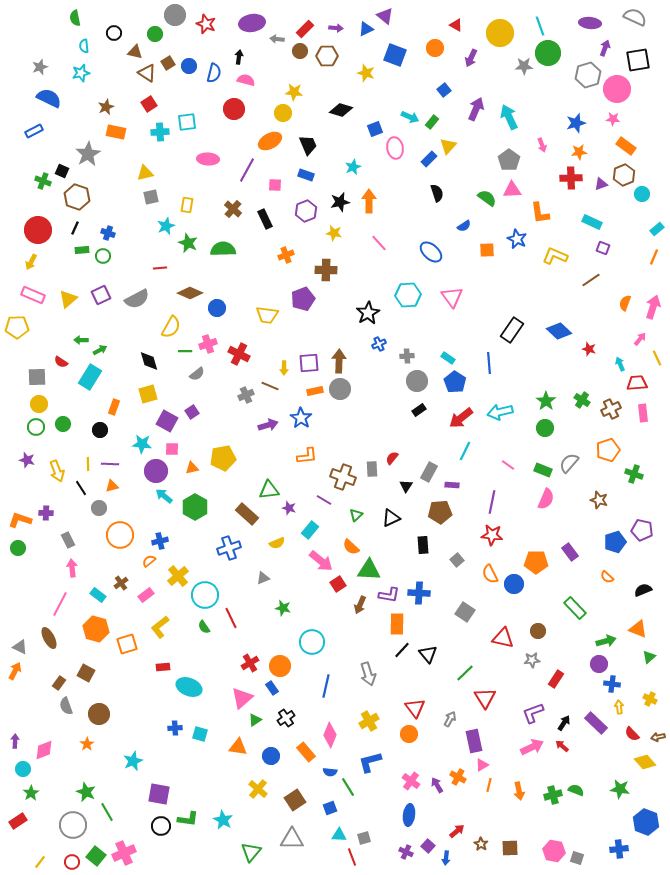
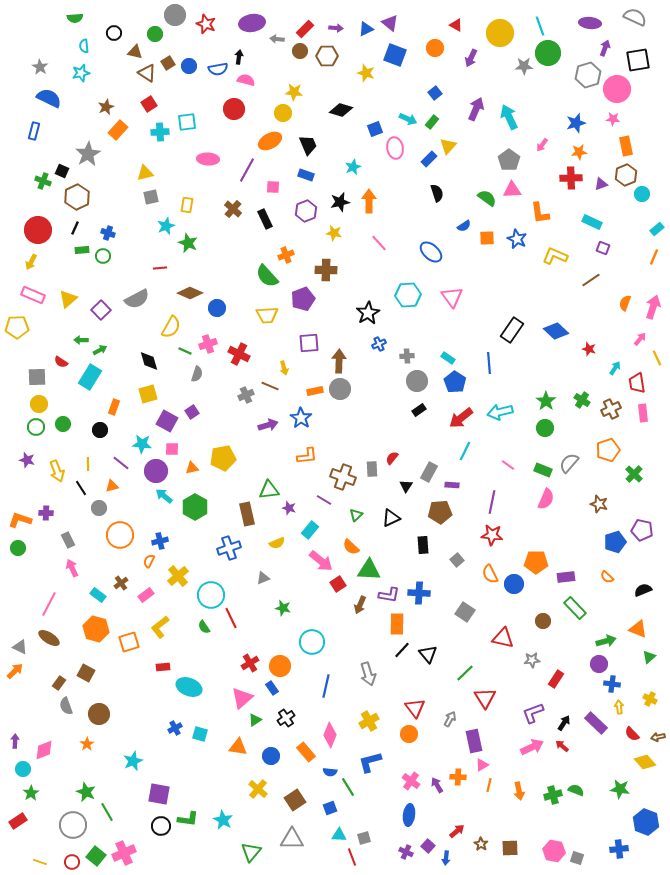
purple triangle at (385, 16): moved 5 px right, 7 px down
green semicircle at (75, 18): rotated 84 degrees counterclockwise
gray star at (40, 67): rotated 21 degrees counterclockwise
blue semicircle at (214, 73): moved 4 px right, 4 px up; rotated 66 degrees clockwise
blue square at (444, 90): moved 9 px left, 3 px down
cyan arrow at (410, 117): moved 2 px left, 2 px down
blue rectangle at (34, 131): rotated 48 degrees counterclockwise
orange rectangle at (116, 132): moved 2 px right, 2 px up; rotated 60 degrees counterclockwise
pink arrow at (542, 145): rotated 56 degrees clockwise
orange rectangle at (626, 146): rotated 42 degrees clockwise
brown hexagon at (624, 175): moved 2 px right
pink square at (275, 185): moved 2 px left, 2 px down
brown hexagon at (77, 197): rotated 15 degrees clockwise
green semicircle at (223, 249): moved 44 px right, 27 px down; rotated 130 degrees counterclockwise
orange square at (487, 250): moved 12 px up
purple square at (101, 295): moved 15 px down; rotated 18 degrees counterclockwise
yellow trapezoid at (267, 315): rotated 10 degrees counterclockwise
blue diamond at (559, 331): moved 3 px left
green line at (185, 351): rotated 24 degrees clockwise
purple square at (309, 363): moved 20 px up
cyan arrow at (620, 364): moved 5 px left, 4 px down; rotated 56 degrees clockwise
yellow arrow at (284, 368): rotated 16 degrees counterclockwise
gray semicircle at (197, 374): rotated 35 degrees counterclockwise
red trapezoid at (637, 383): rotated 95 degrees counterclockwise
purple line at (110, 464): moved 11 px right, 1 px up; rotated 36 degrees clockwise
green cross at (634, 474): rotated 24 degrees clockwise
brown star at (599, 500): moved 4 px down
brown rectangle at (247, 514): rotated 35 degrees clockwise
purple rectangle at (570, 552): moved 4 px left, 25 px down; rotated 60 degrees counterclockwise
orange semicircle at (149, 561): rotated 24 degrees counterclockwise
pink arrow at (72, 568): rotated 18 degrees counterclockwise
cyan circle at (205, 595): moved 6 px right
pink line at (60, 604): moved 11 px left
brown circle at (538, 631): moved 5 px right, 10 px up
brown ellipse at (49, 638): rotated 30 degrees counterclockwise
orange square at (127, 644): moved 2 px right, 2 px up
orange arrow at (15, 671): rotated 18 degrees clockwise
blue cross at (175, 728): rotated 24 degrees counterclockwise
orange cross at (458, 777): rotated 28 degrees counterclockwise
yellow line at (40, 862): rotated 72 degrees clockwise
